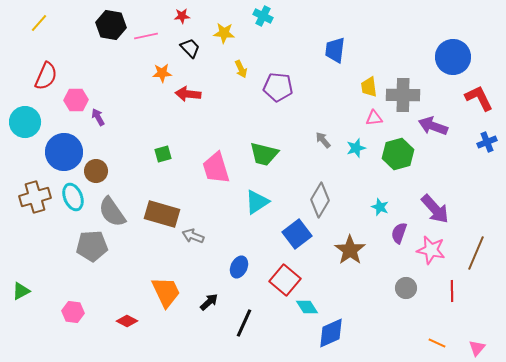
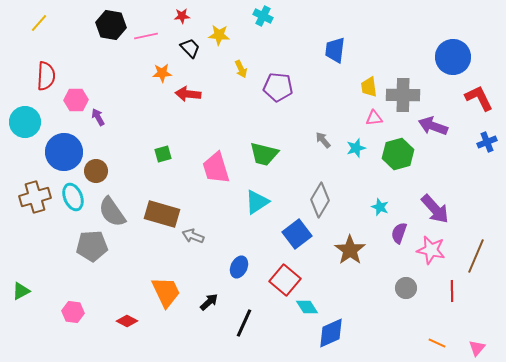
yellow star at (224, 33): moved 5 px left, 2 px down
red semicircle at (46, 76): rotated 20 degrees counterclockwise
brown line at (476, 253): moved 3 px down
